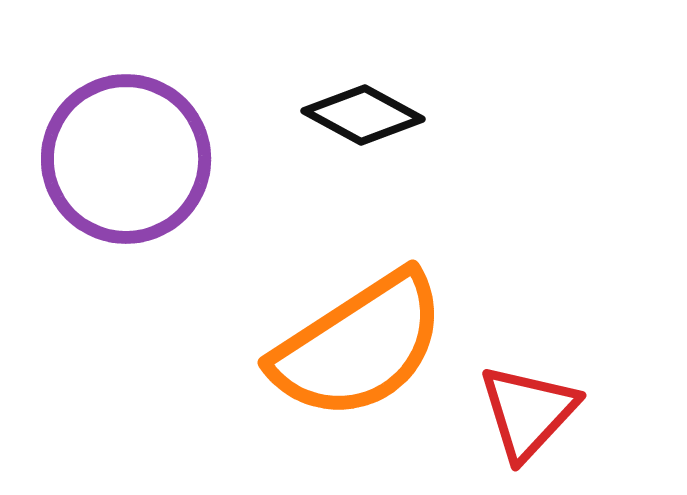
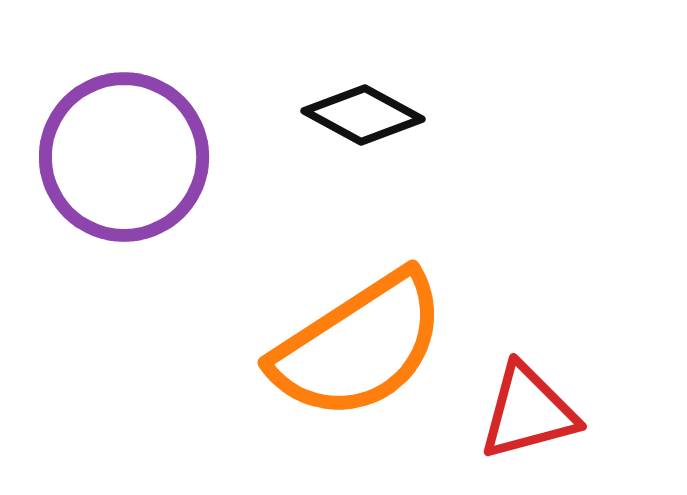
purple circle: moved 2 px left, 2 px up
red triangle: rotated 32 degrees clockwise
